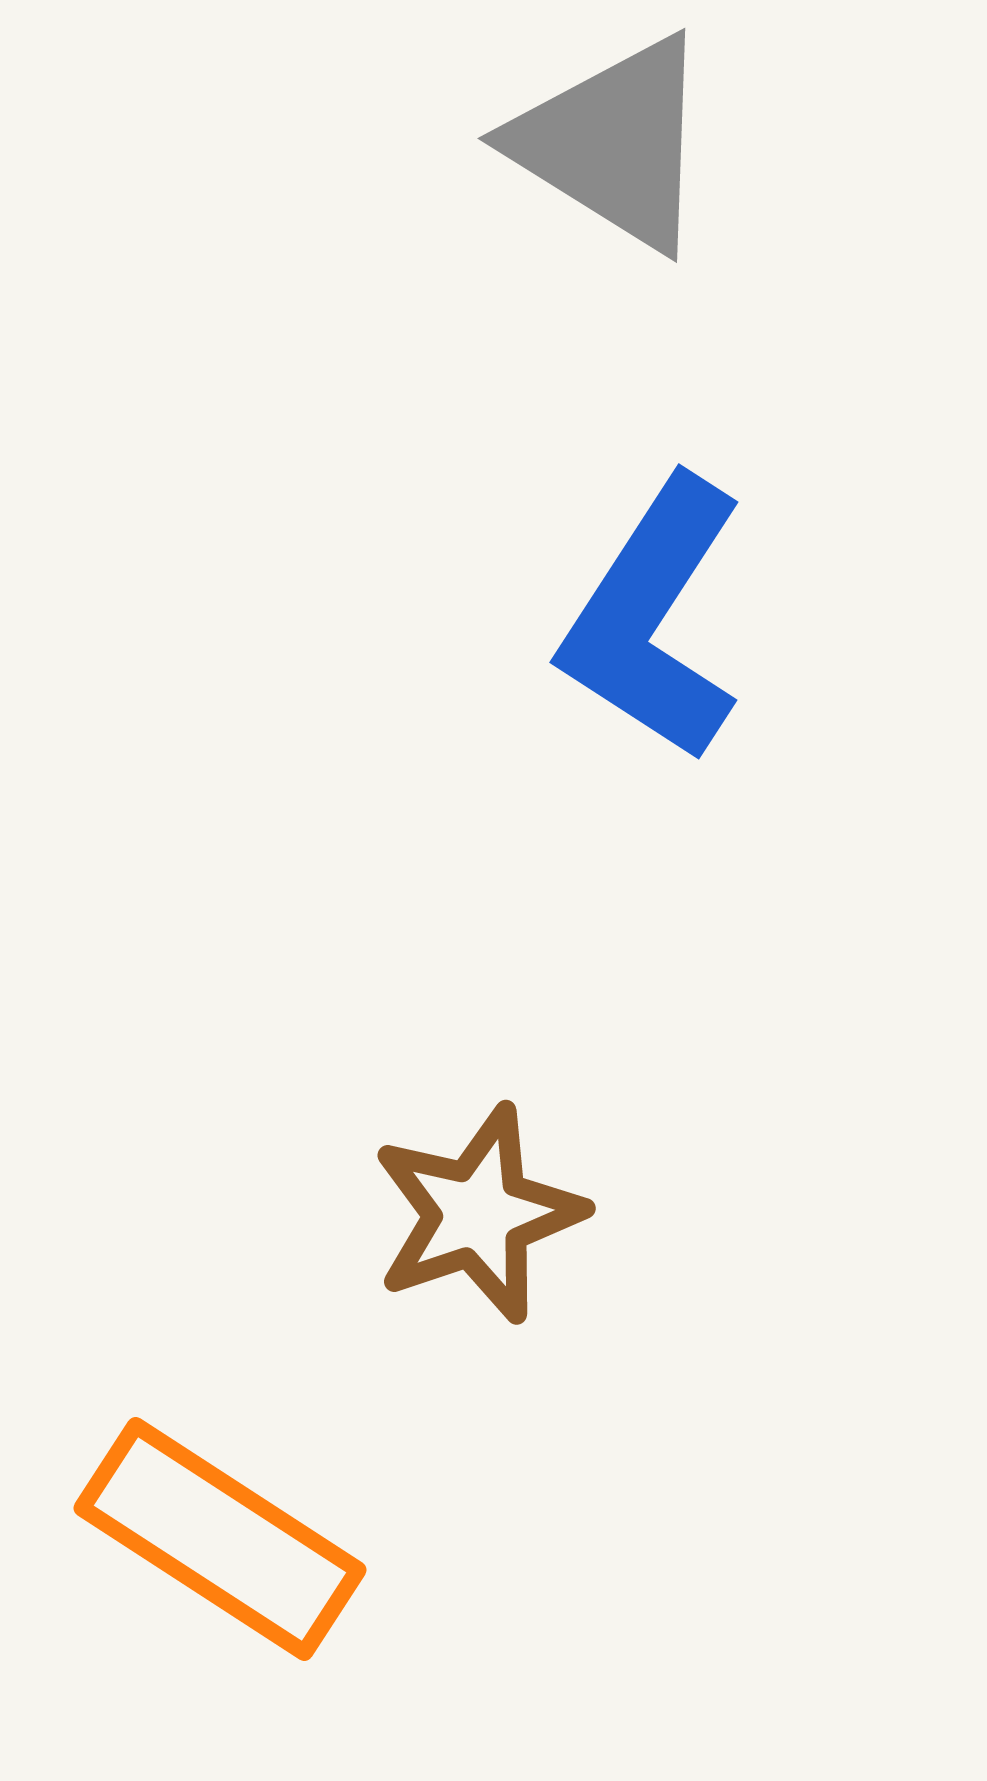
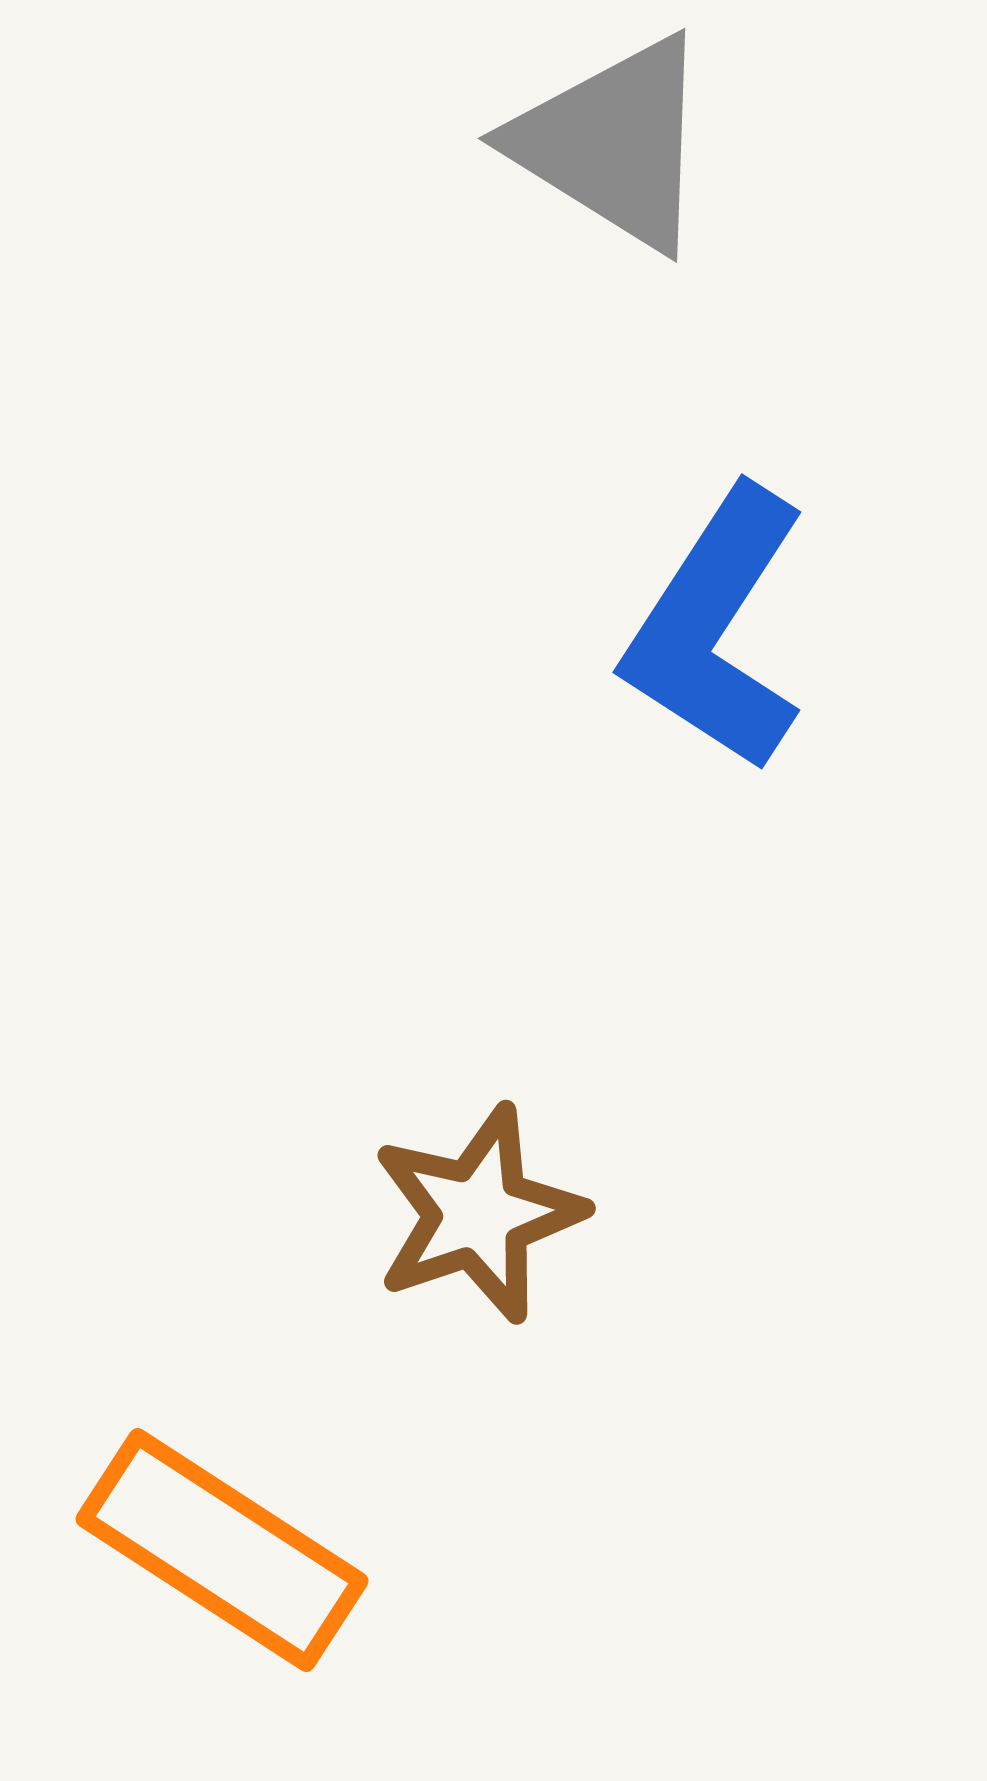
blue L-shape: moved 63 px right, 10 px down
orange rectangle: moved 2 px right, 11 px down
